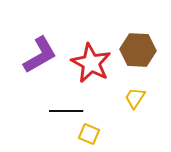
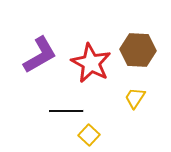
yellow square: moved 1 px down; rotated 20 degrees clockwise
